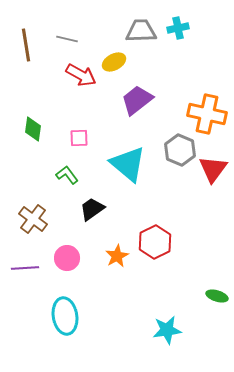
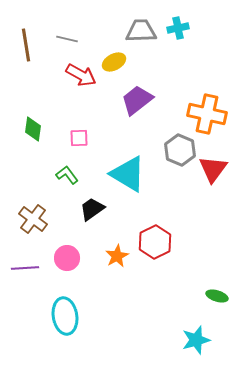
cyan triangle: moved 10 px down; rotated 9 degrees counterclockwise
cyan star: moved 29 px right, 10 px down; rotated 8 degrees counterclockwise
